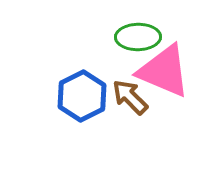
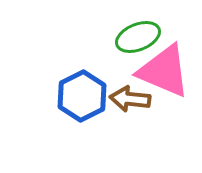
green ellipse: rotated 21 degrees counterclockwise
brown arrow: moved 2 px down; rotated 39 degrees counterclockwise
